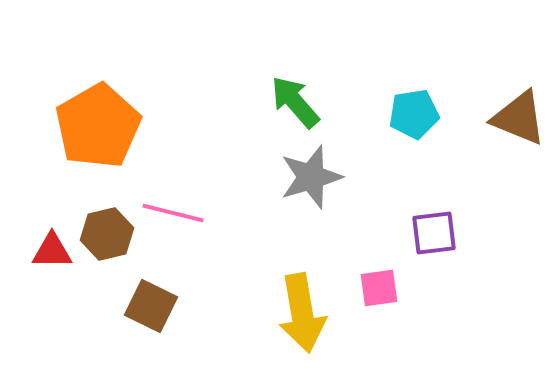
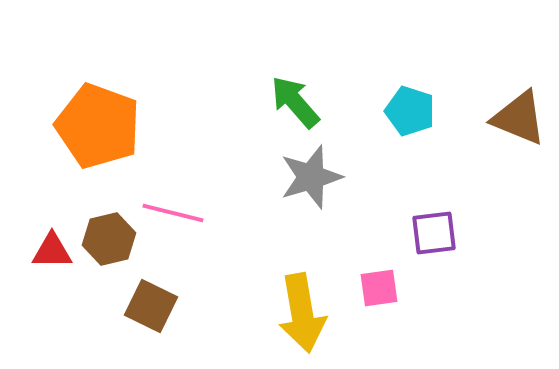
cyan pentagon: moved 4 px left, 3 px up; rotated 27 degrees clockwise
orange pentagon: rotated 22 degrees counterclockwise
brown hexagon: moved 2 px right, 5 px down
